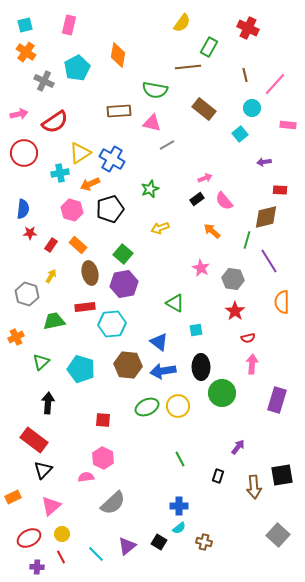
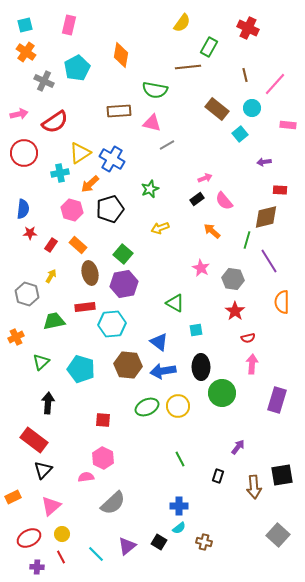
orange diamond at (118, 55): moved 3 px right
brown rectangle at (204, 109): moved 13 px right
orange arrow at (90, 184): rotated 18 degrees counterclockwise
